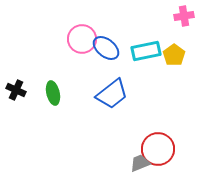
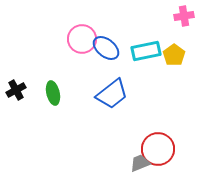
black cross: rotated 36 degrees clockwise
